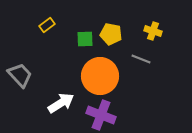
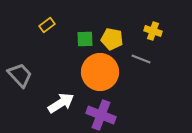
yellow pentagon: moved 1 px right, 5 px down
orange circle: moved 4 px up
